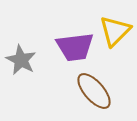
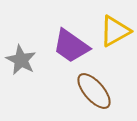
yellow triangle: rotated 16 degrees clockwise
purple trapezoid: moved 4 px left, 1 px up; rotated 42 degrees clockwise
